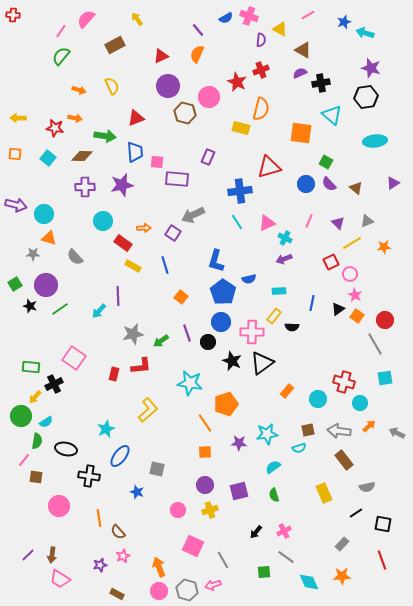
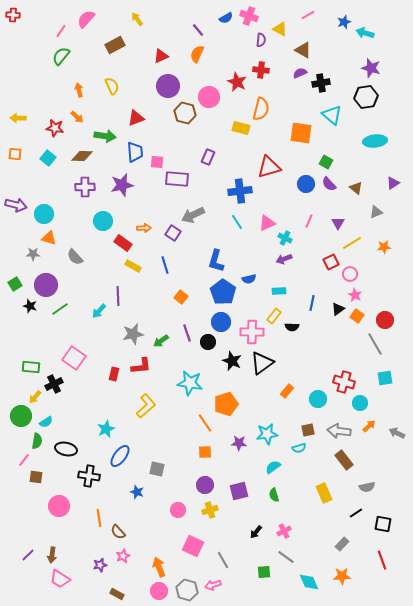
red cross at (261, 70): rotated 28 degrees clockwise
orange arrow at (79, 90): rotated 120 degrees counterclockwise
orange arrow at (75, 118): moved 2 px right, 1 px up; rotated 32 degrees clockwise
gray triangle at (367, 221): moved 9 px right, 9 px up
purple triangle at (338, 223): rotated 16 degrees clockwise
yellow L-shape at (148, 410): moved 2 px left, 4 px up
